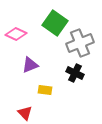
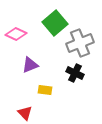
green square: rotated 15 degrees clockwise
